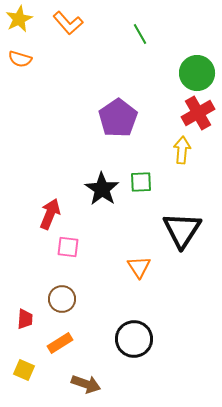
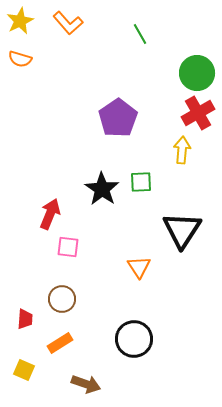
yellow star: moved 1 px right, 2 px down
